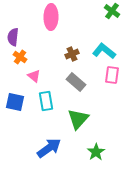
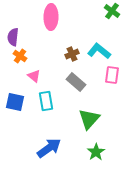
cyan L-shape: moved 5 px left
orange cross: moved 1 px up
green triangle: moved 11 px right
